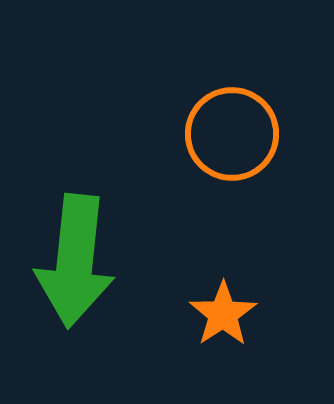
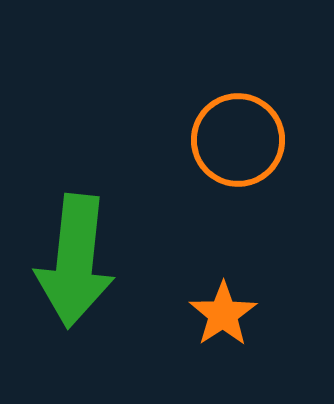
orange circle: moved 6 px right, 6 px down
